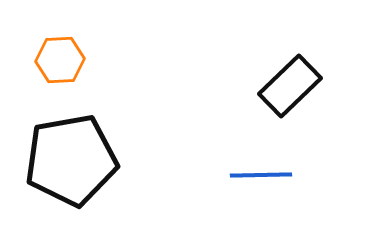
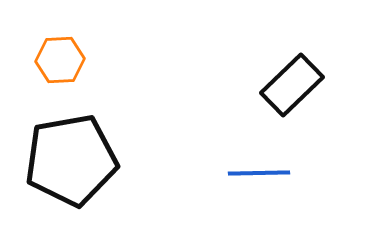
black rectangle: moved 2 px right, 1 px up
blue line: moved 2 px left, 2 px up
